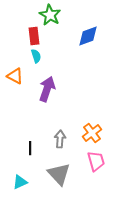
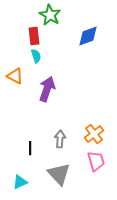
orange cross: moved 2 px right, 1 px down
